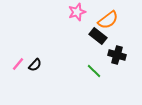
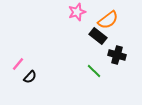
black semicircle: moved 5 px left, 12 px down
